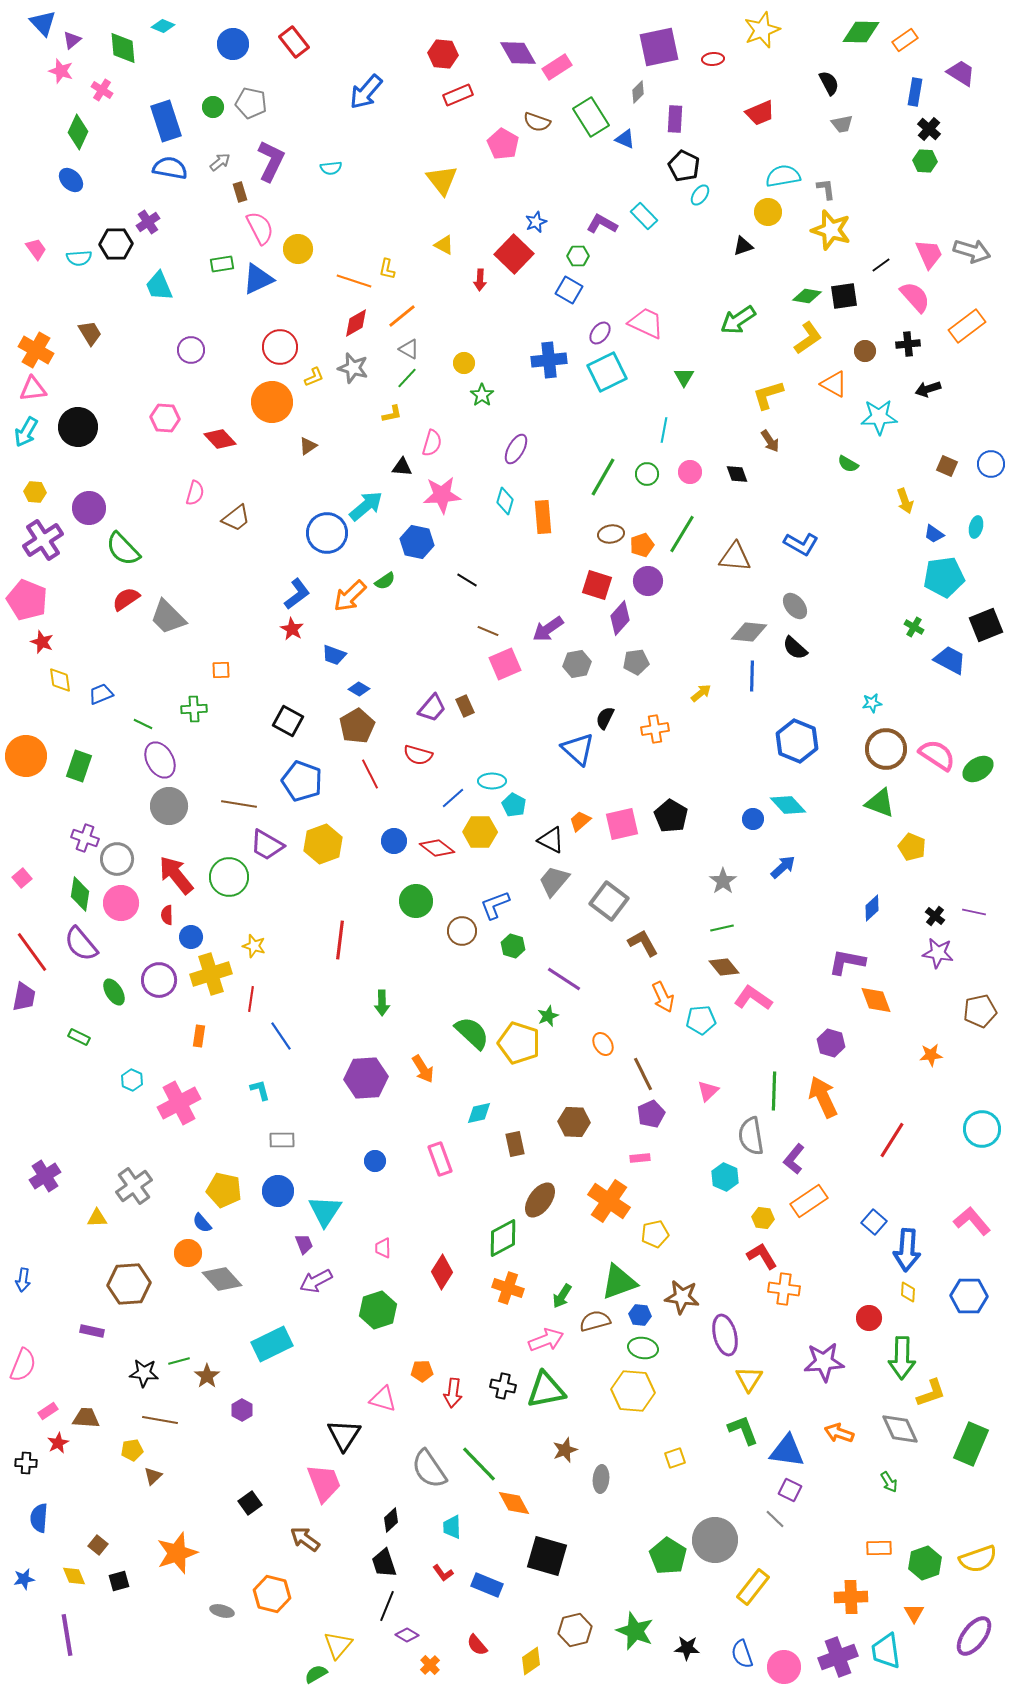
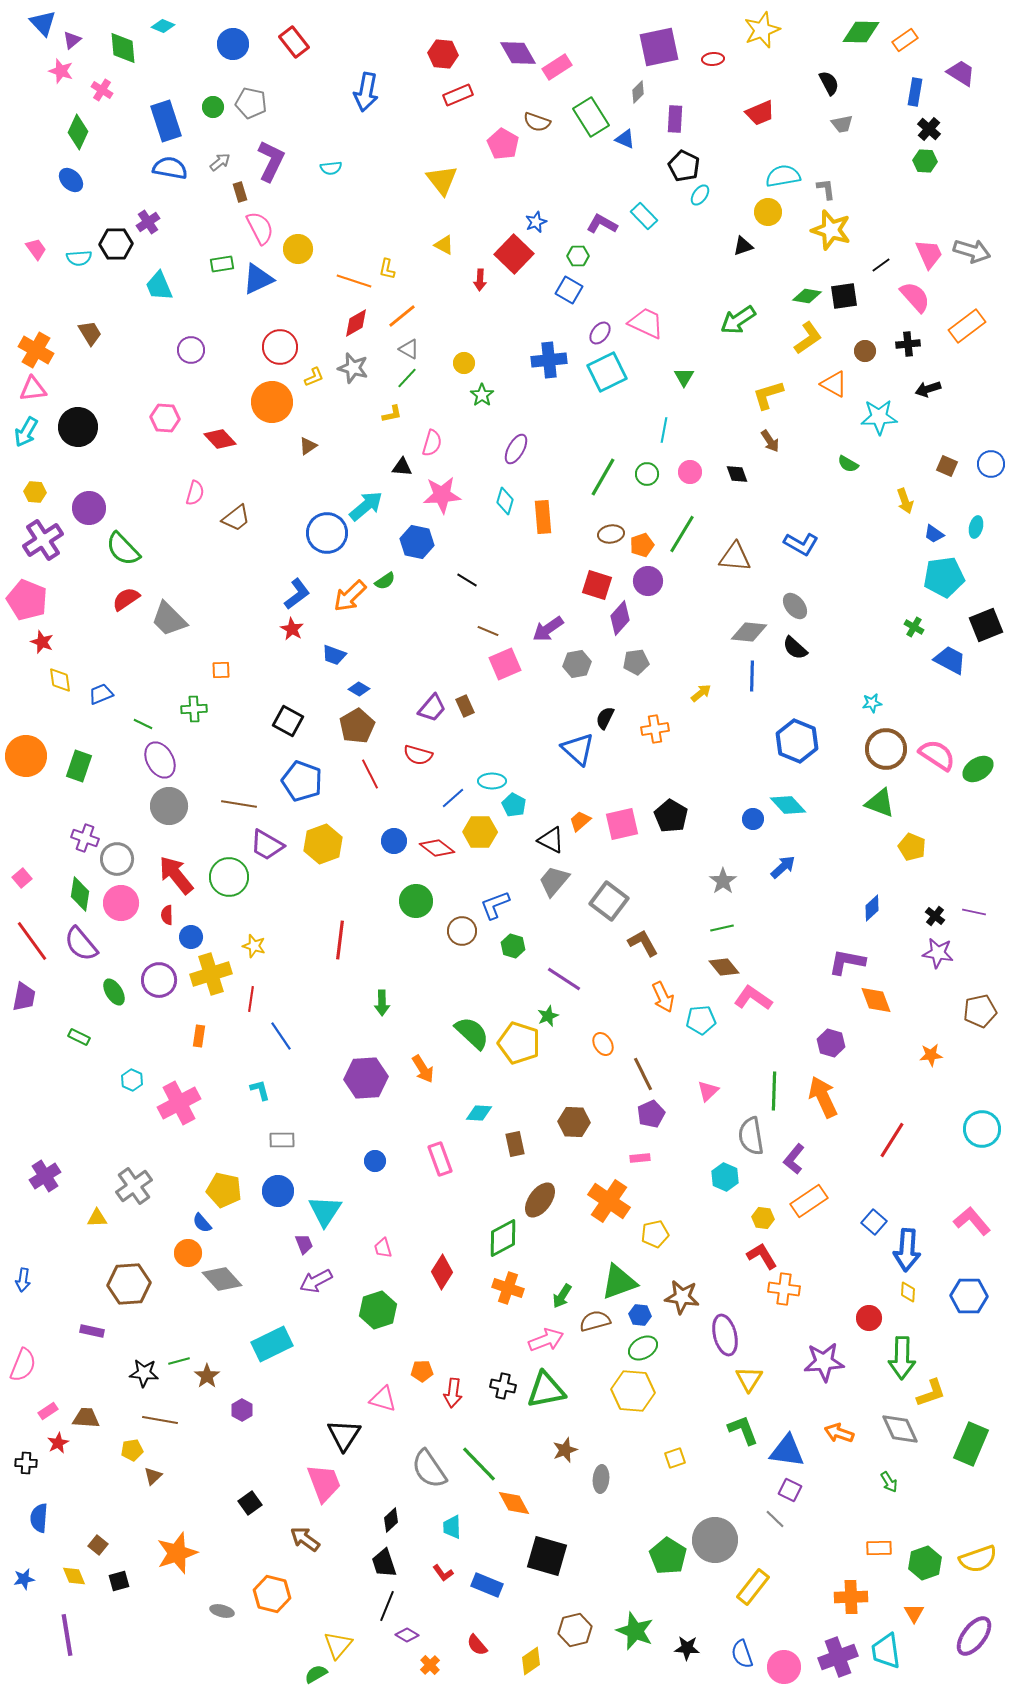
blue arrow at (366, 92): rotated 30 degrees counterclockwise
gray trapezoid at (168, 617): moved 1 px right, 2 px down
red line at (32, 952): moved 11 px up
cyan diamond at (479, 1113): rotated 16 degrees clockwise
pink trapezoid at (383, 1248): rotated 15 degrees counterclockwise
green ellipse at (643, 1348): rotated 40 degrees counterclockwise
